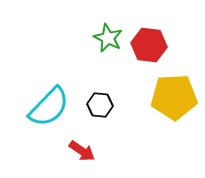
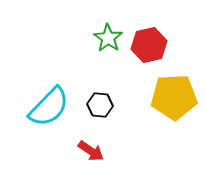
green star: rotated 8 degrees clockwise
red hexagon: rotated 20 degrees counterclockwise
red arrow: moved 9 px right
